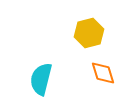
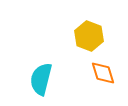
yellow hexagon: moved 3 px down; rotated 24 degrees counterclockwise
